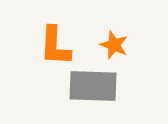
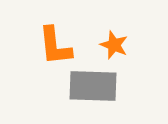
orange L-shape: rotated 9 degrees counterclockwise
